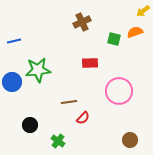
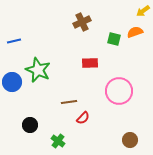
green star: rotated 30 degrees clockwise
